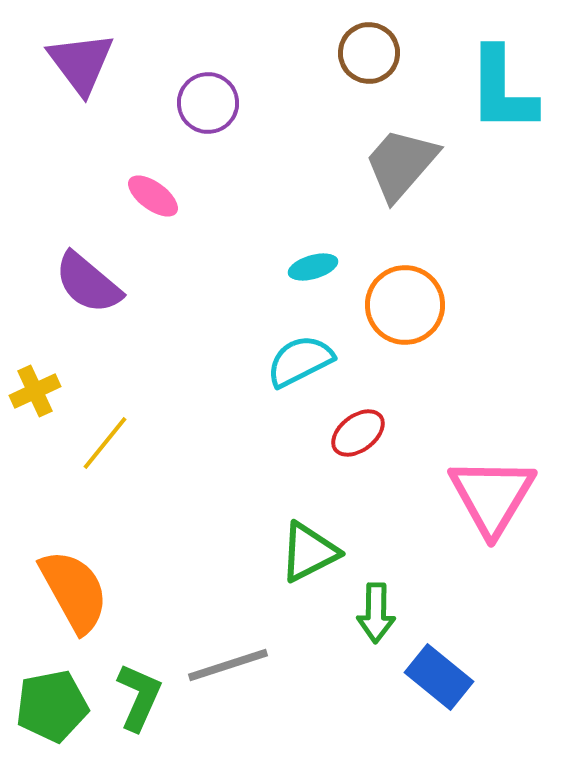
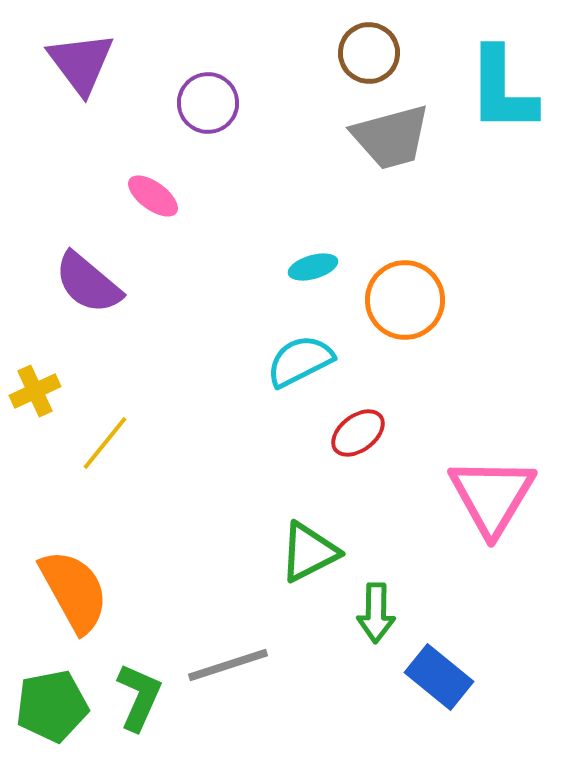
gray trapezoid: moved 10 px left, 27 px up; rotated 146 degrees counterclockwise
orange circle: moved 5 px up
